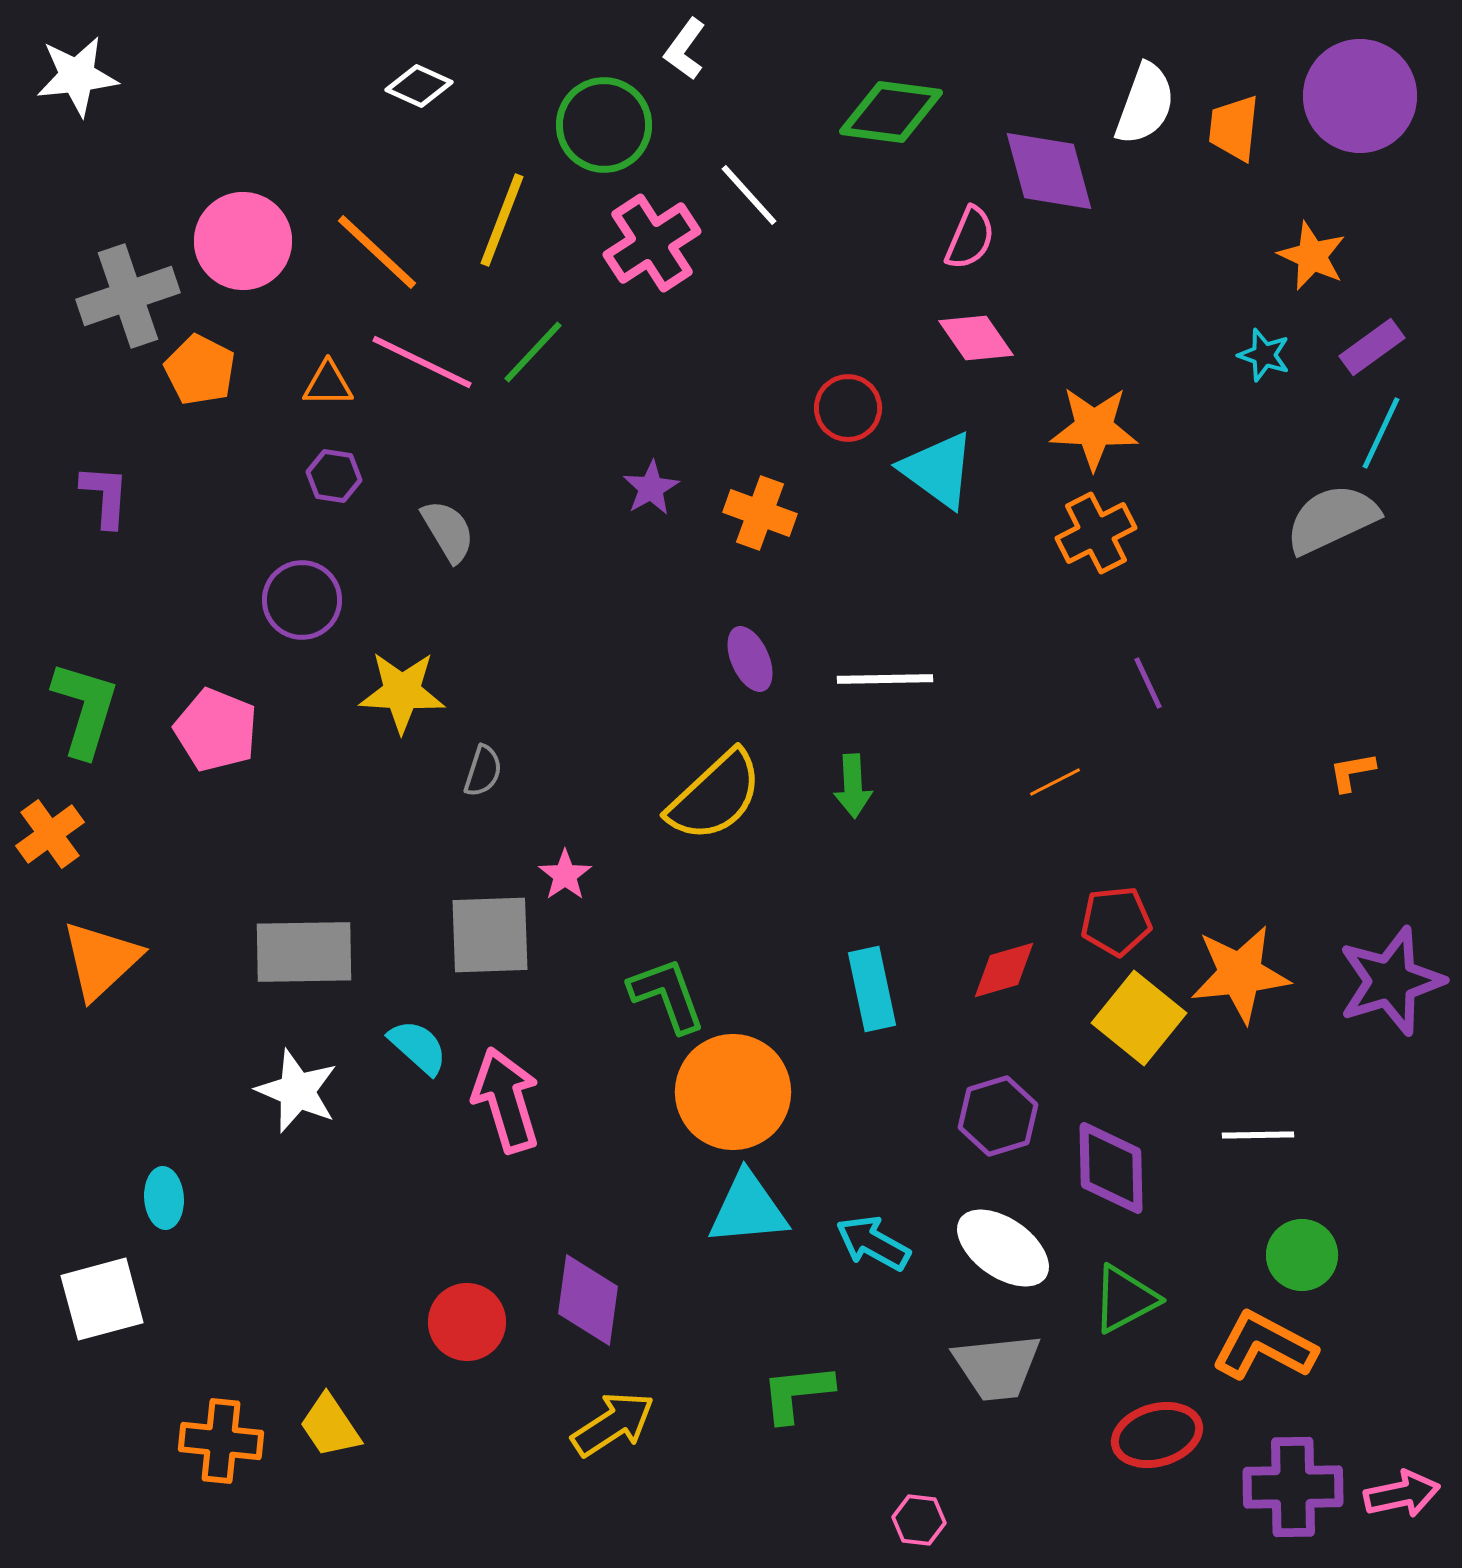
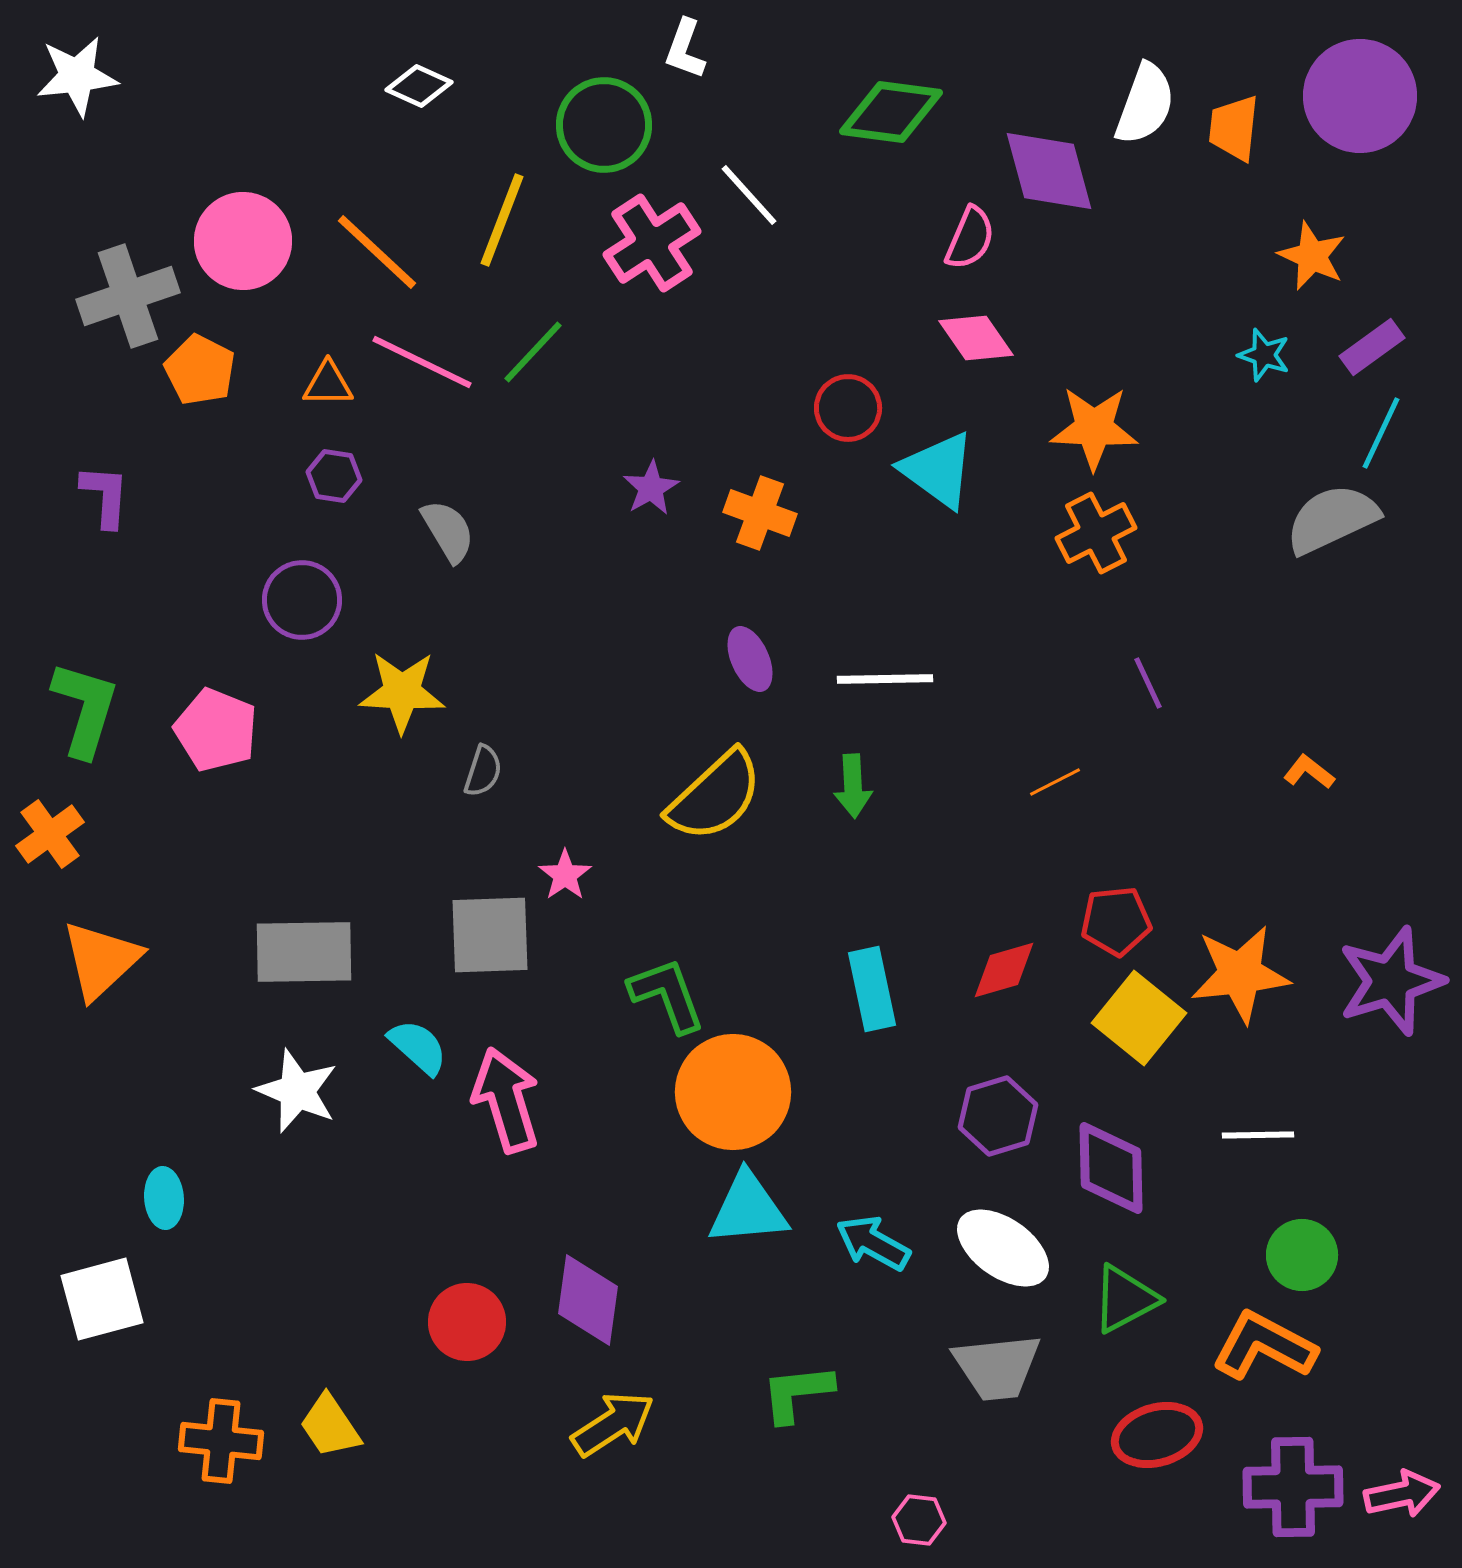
white L-shape at (685, 49): rotated 16 degrees counterclockwise
orange L-shape at (1352, 772): moved 43 px left; rotated 48 degrees clockwise
